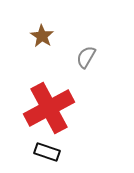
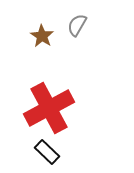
gray semicircle: moved 9 px left, 32 px up
black rectangle: rotated 25 degrees clockwise
